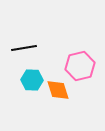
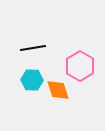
black line: moved 9 px right
pink hexagon: rotated 16 degrees counterclockwise
